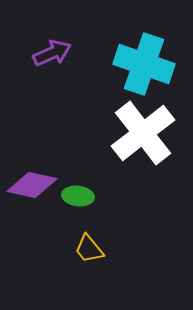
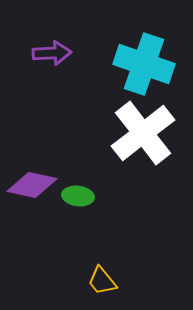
purple arrow: rotated 21 degrees clockwise
yellow trapezoid: moved 13 px right, 32 px down
